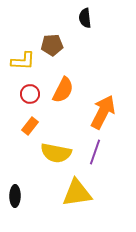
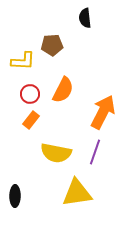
orange rectangle: moved 1 px right, 6 px up
